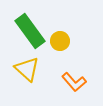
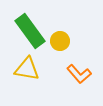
yellow triangle: rotated 32 degrees counterclockwise
orange L-shape: moved 5 px right, 8 px up
